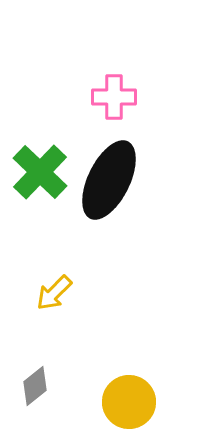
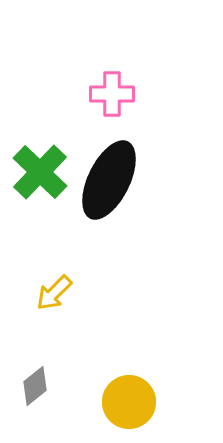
pink cross: moved 2 px left, 3 px up
